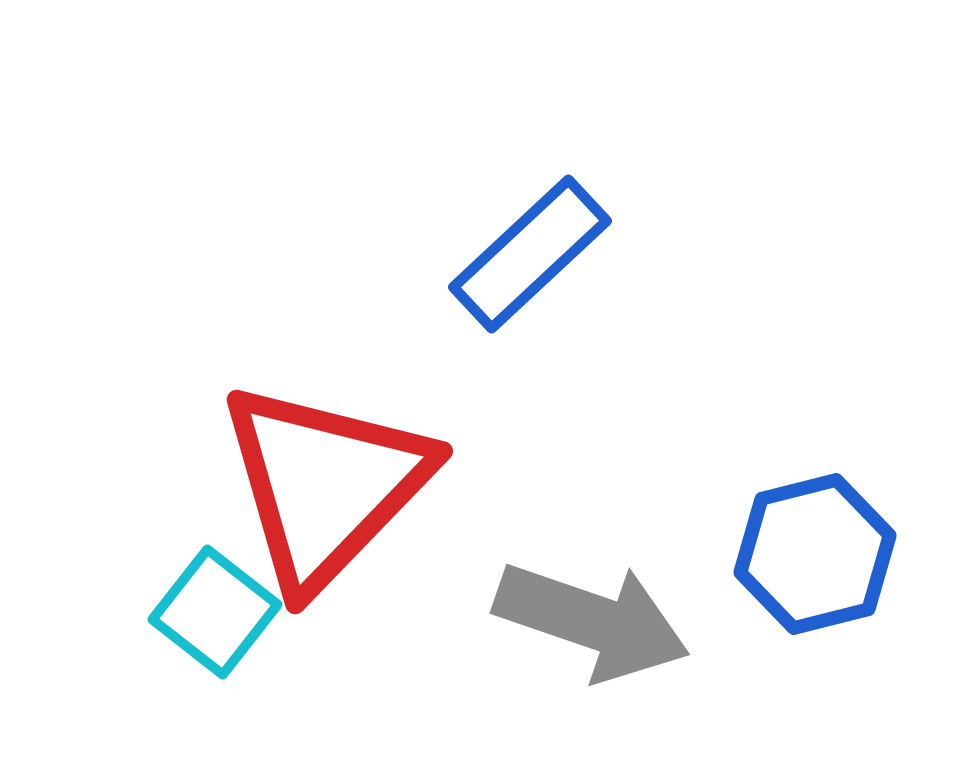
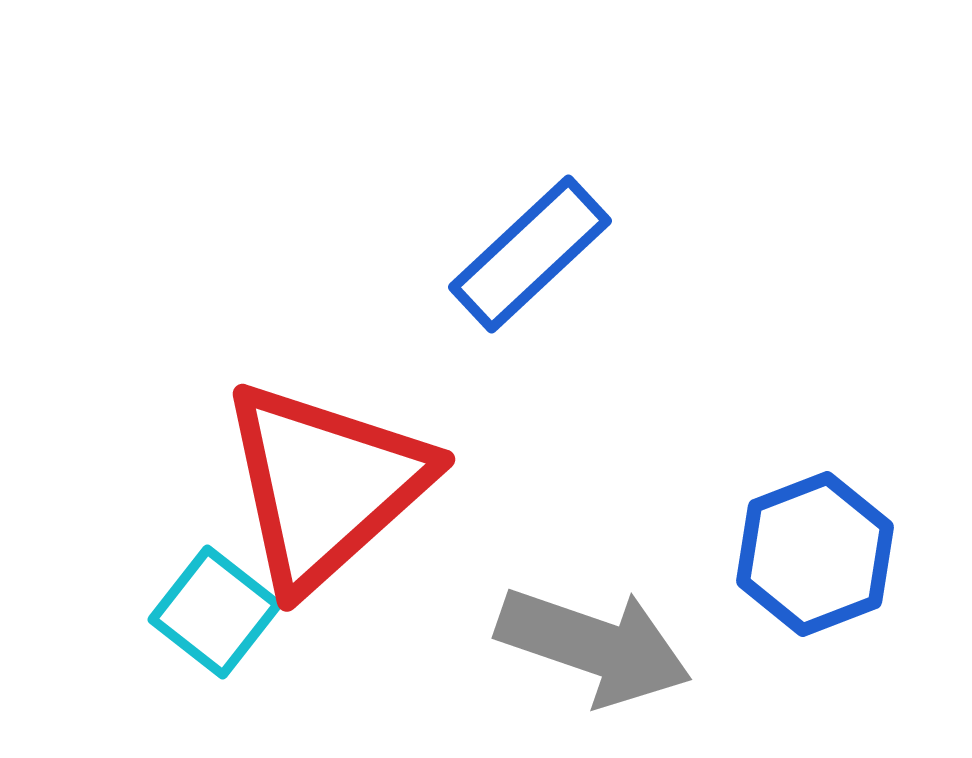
red triangle: rotated 4 degrees clockwise
blue hexagon: rotated 7 degrees counterclockwise
gray arrow: moved 2 px right, 25 px down
